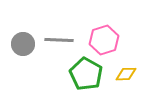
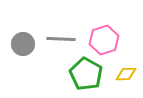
gray line: moved 2 px right, 1 px up
